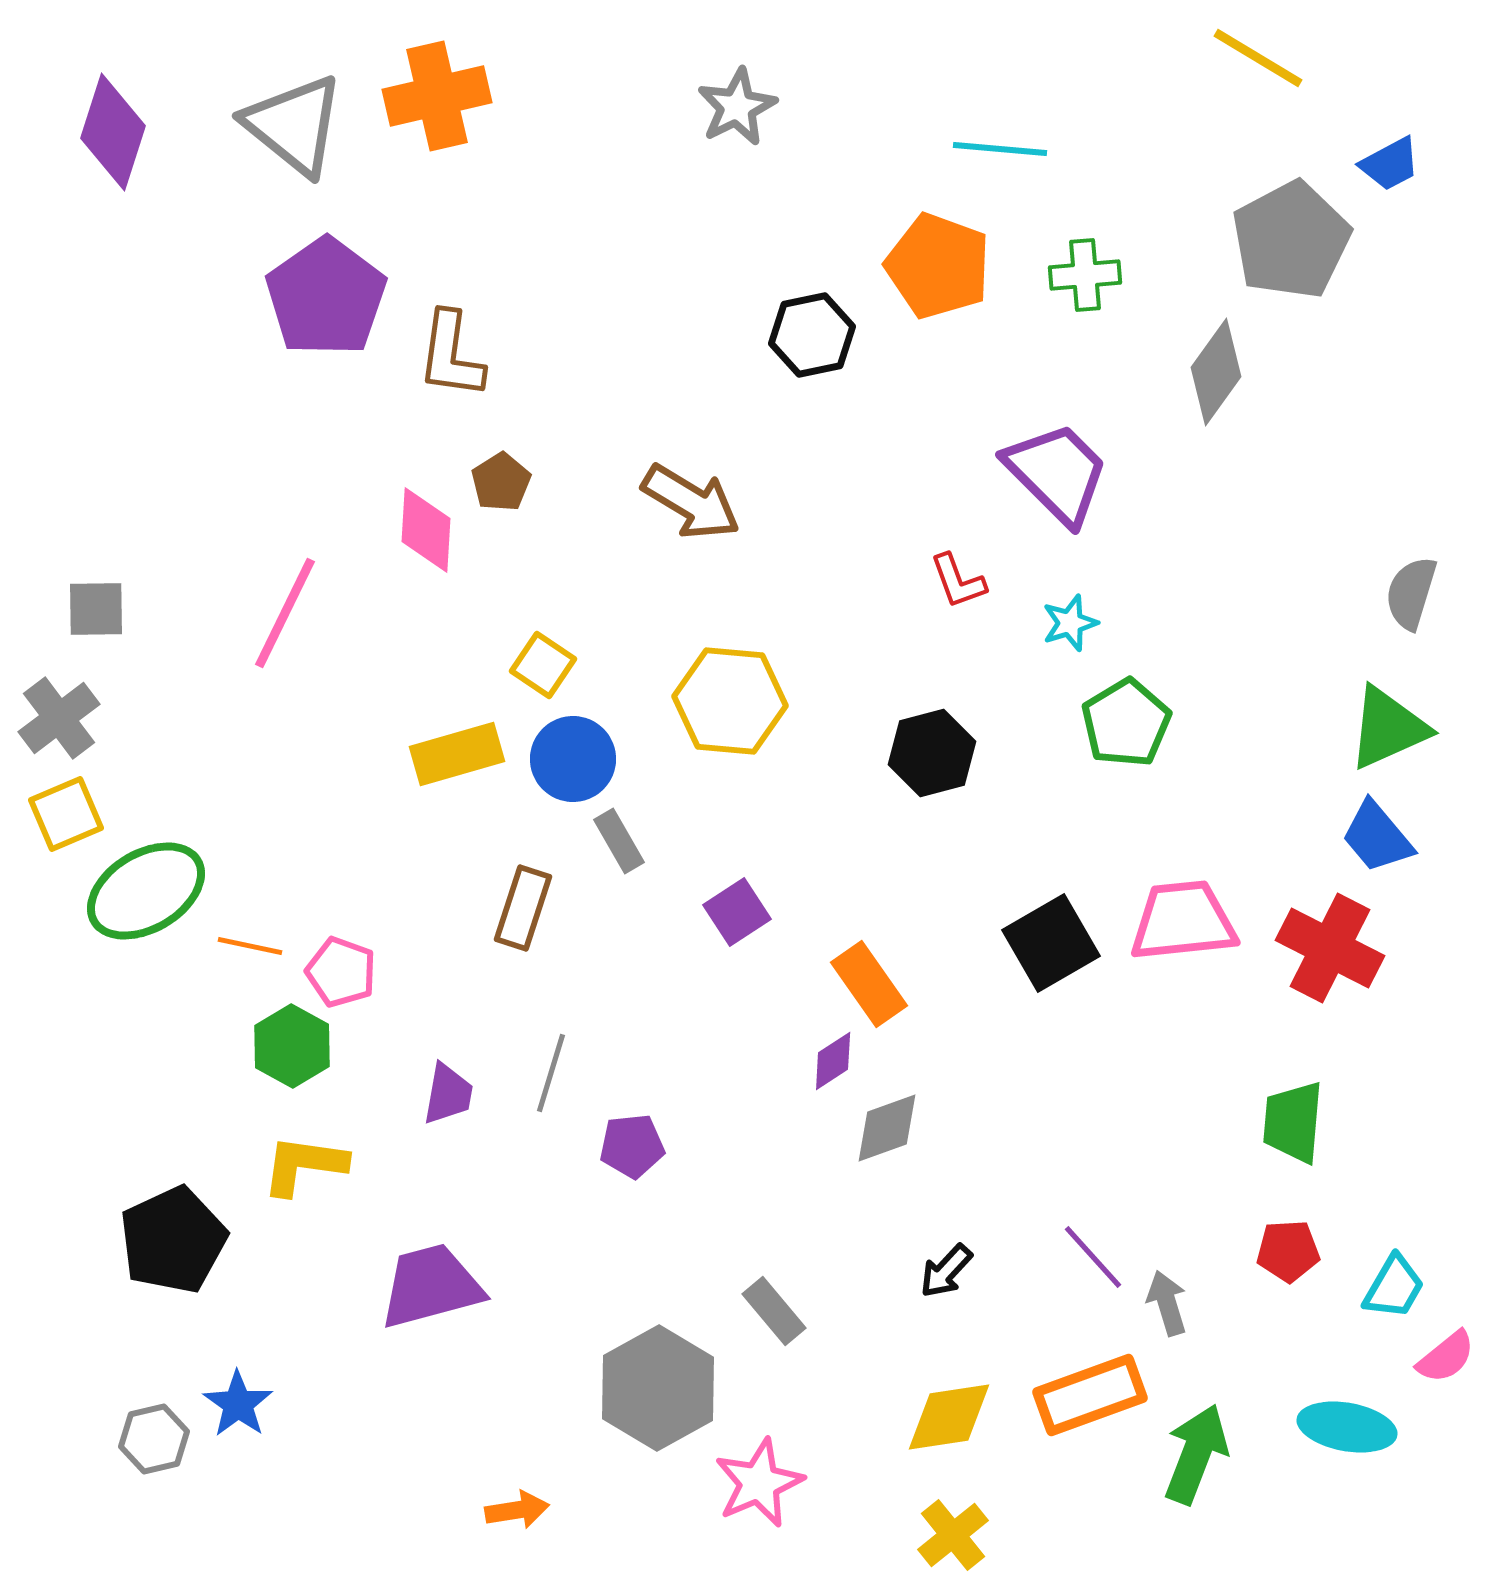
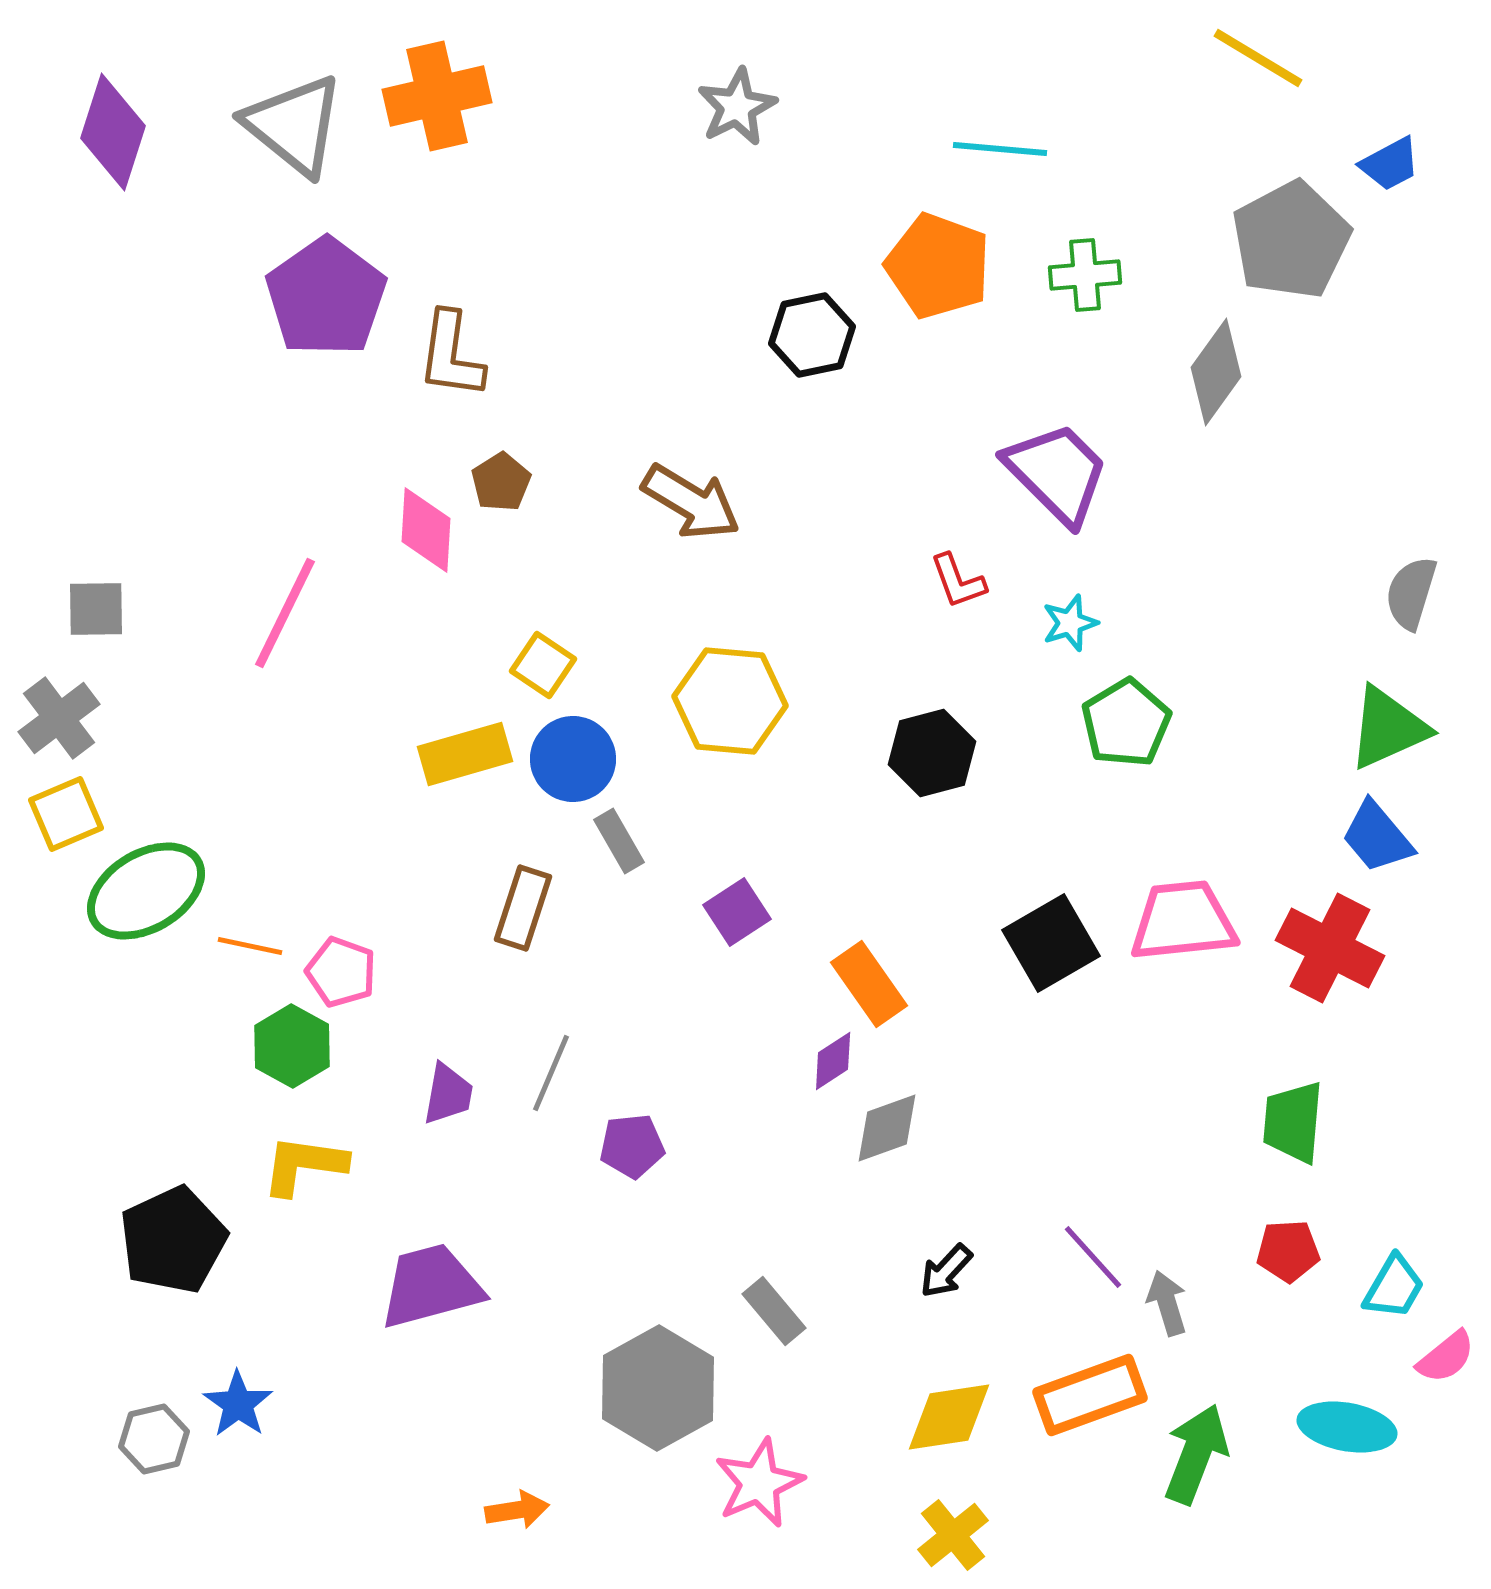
yellow rectangle at (457, 754): moved 8 px right
gray line at (551, 1073): rotated 6 degrees clockwise
